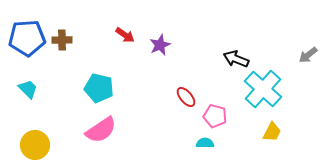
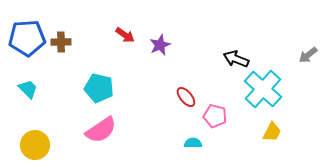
brown cross: moved 1 px left, 2 px down
cyan semicircle: moved 12 px left
